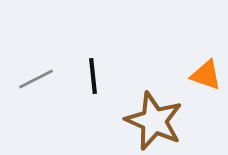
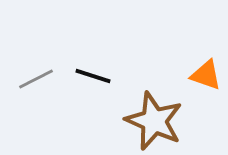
black line: rotated 66 degrees counterclockwise
